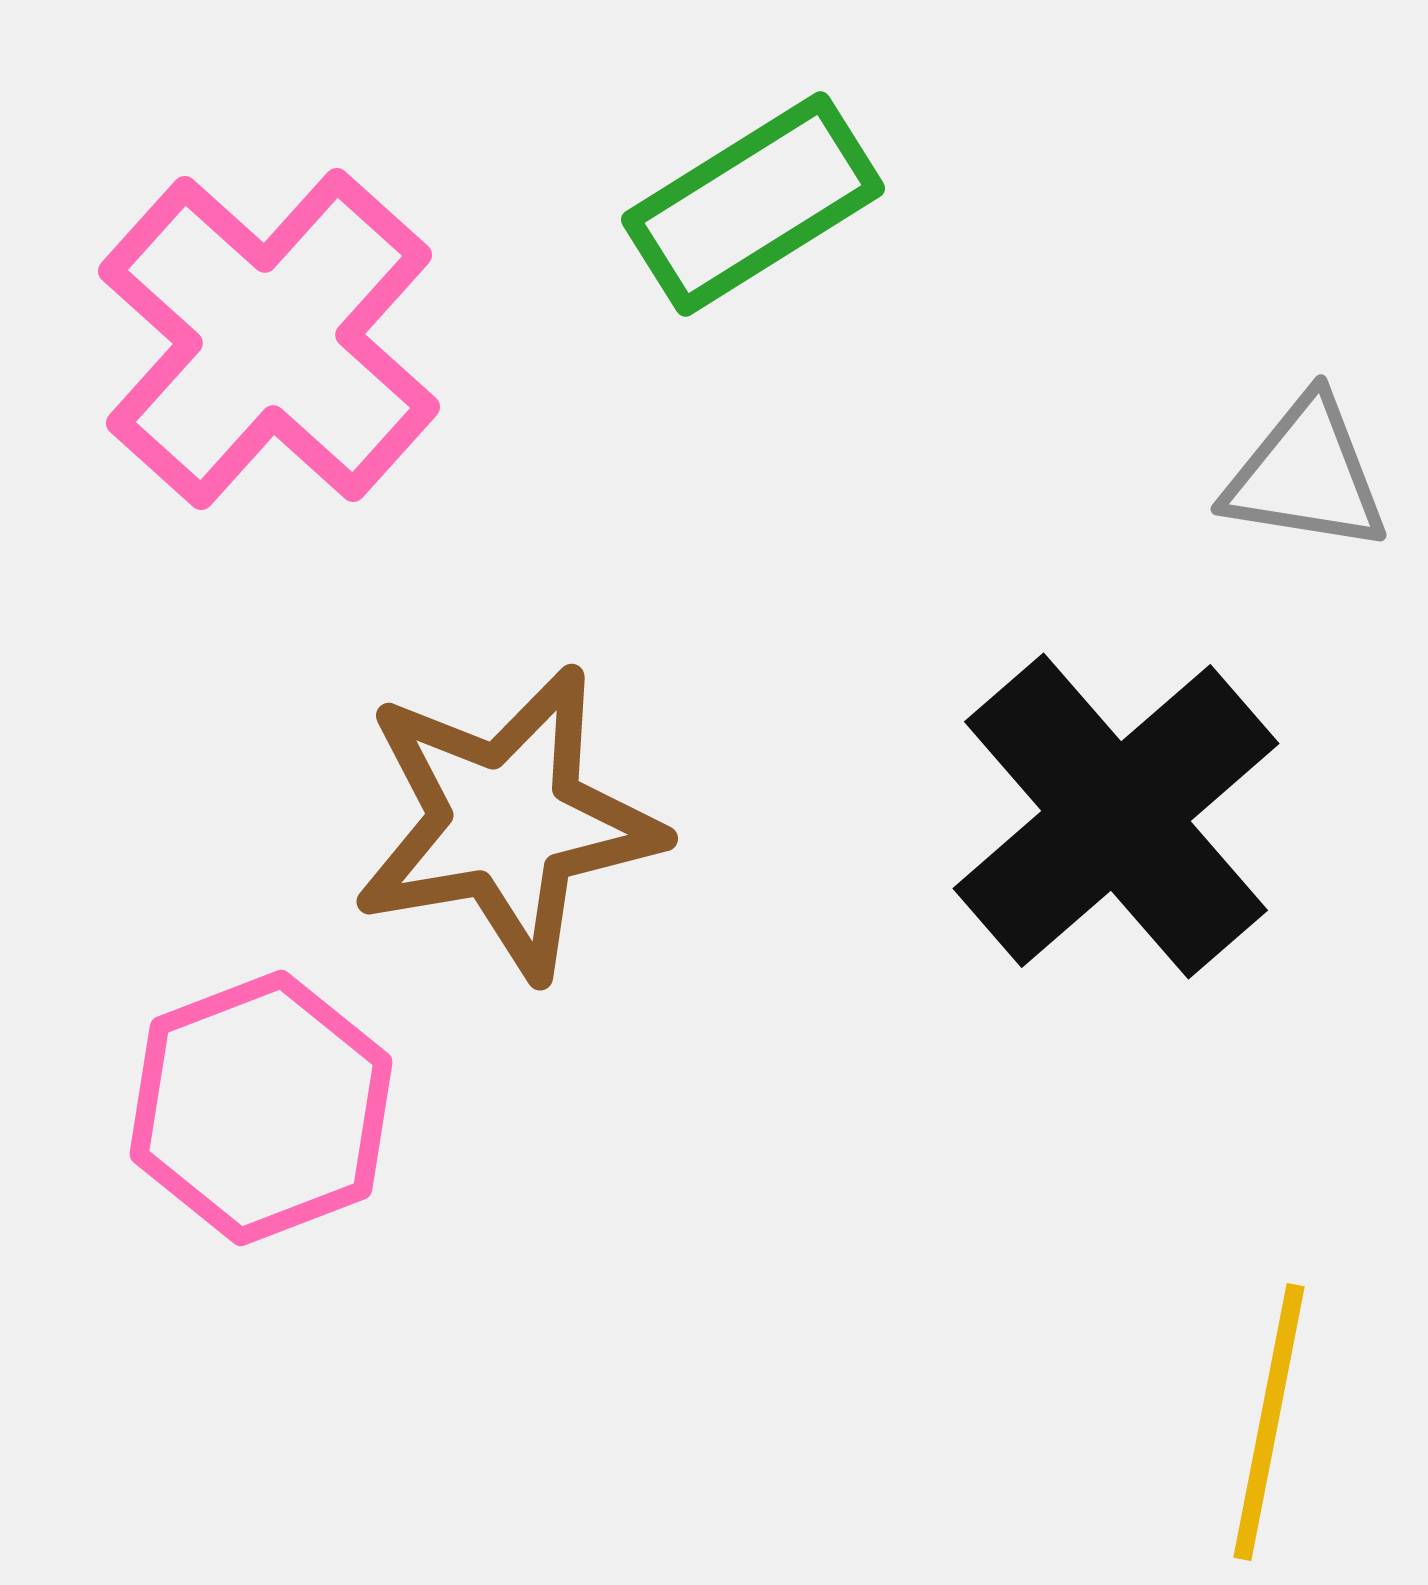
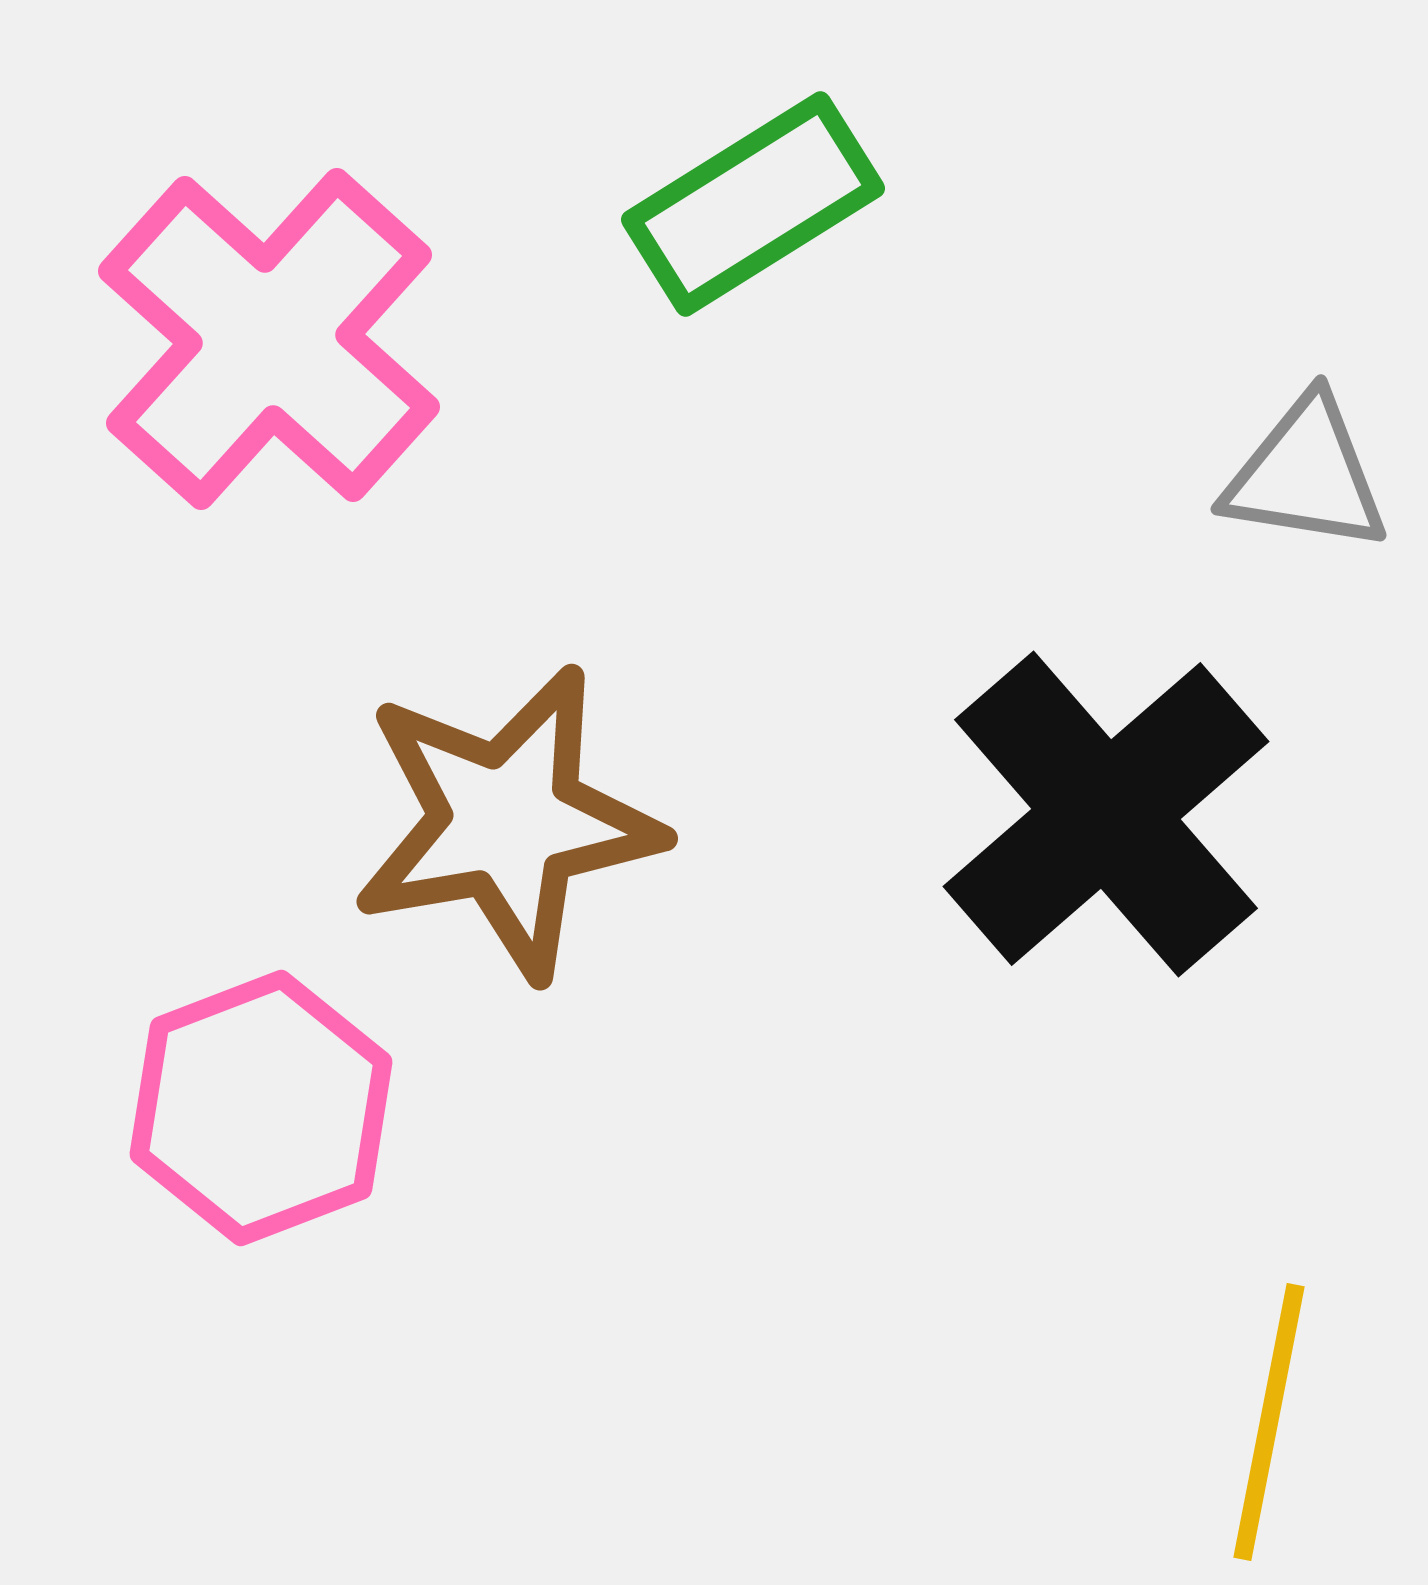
black cross: moved 10 px left, 2 px up
